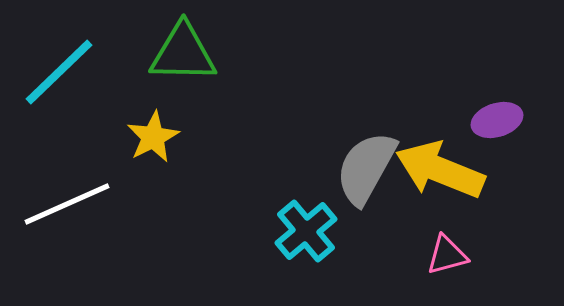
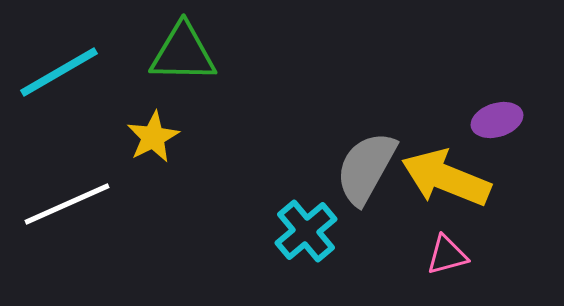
cyan line: rotated 14 degrees clockwise
yellow arrow: moved 6 px right, 8 px down
